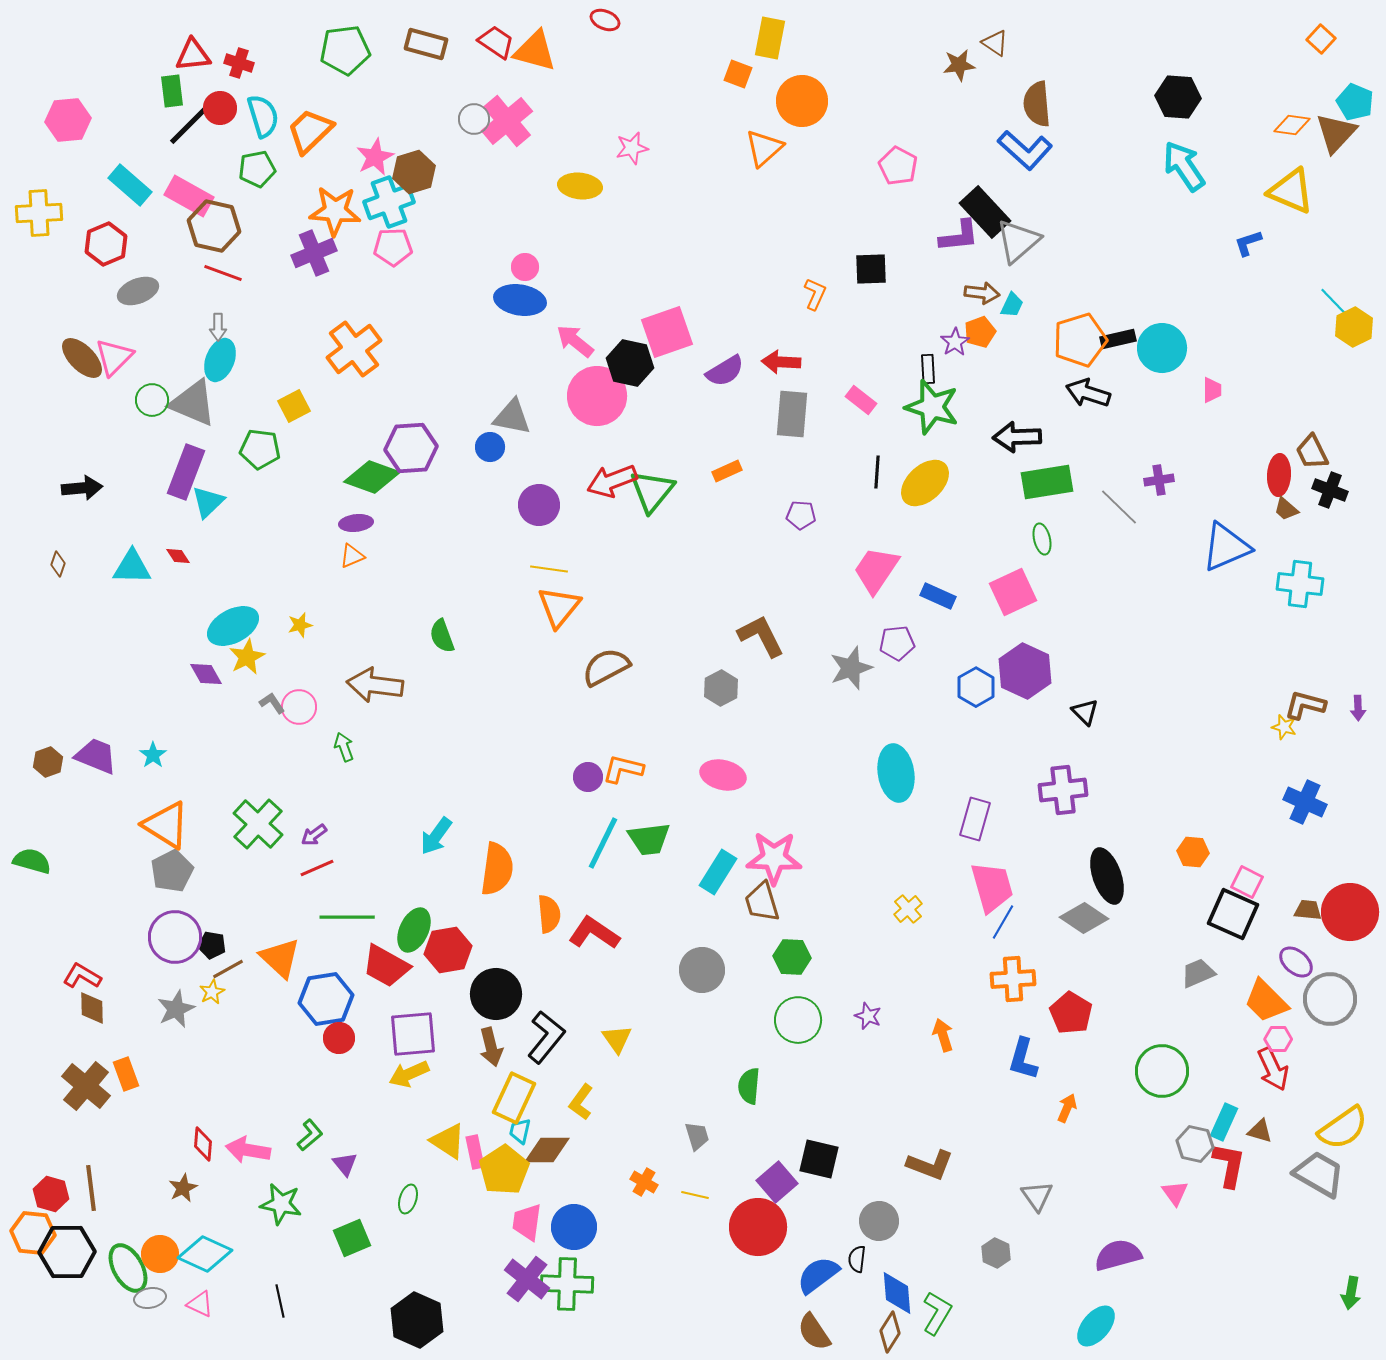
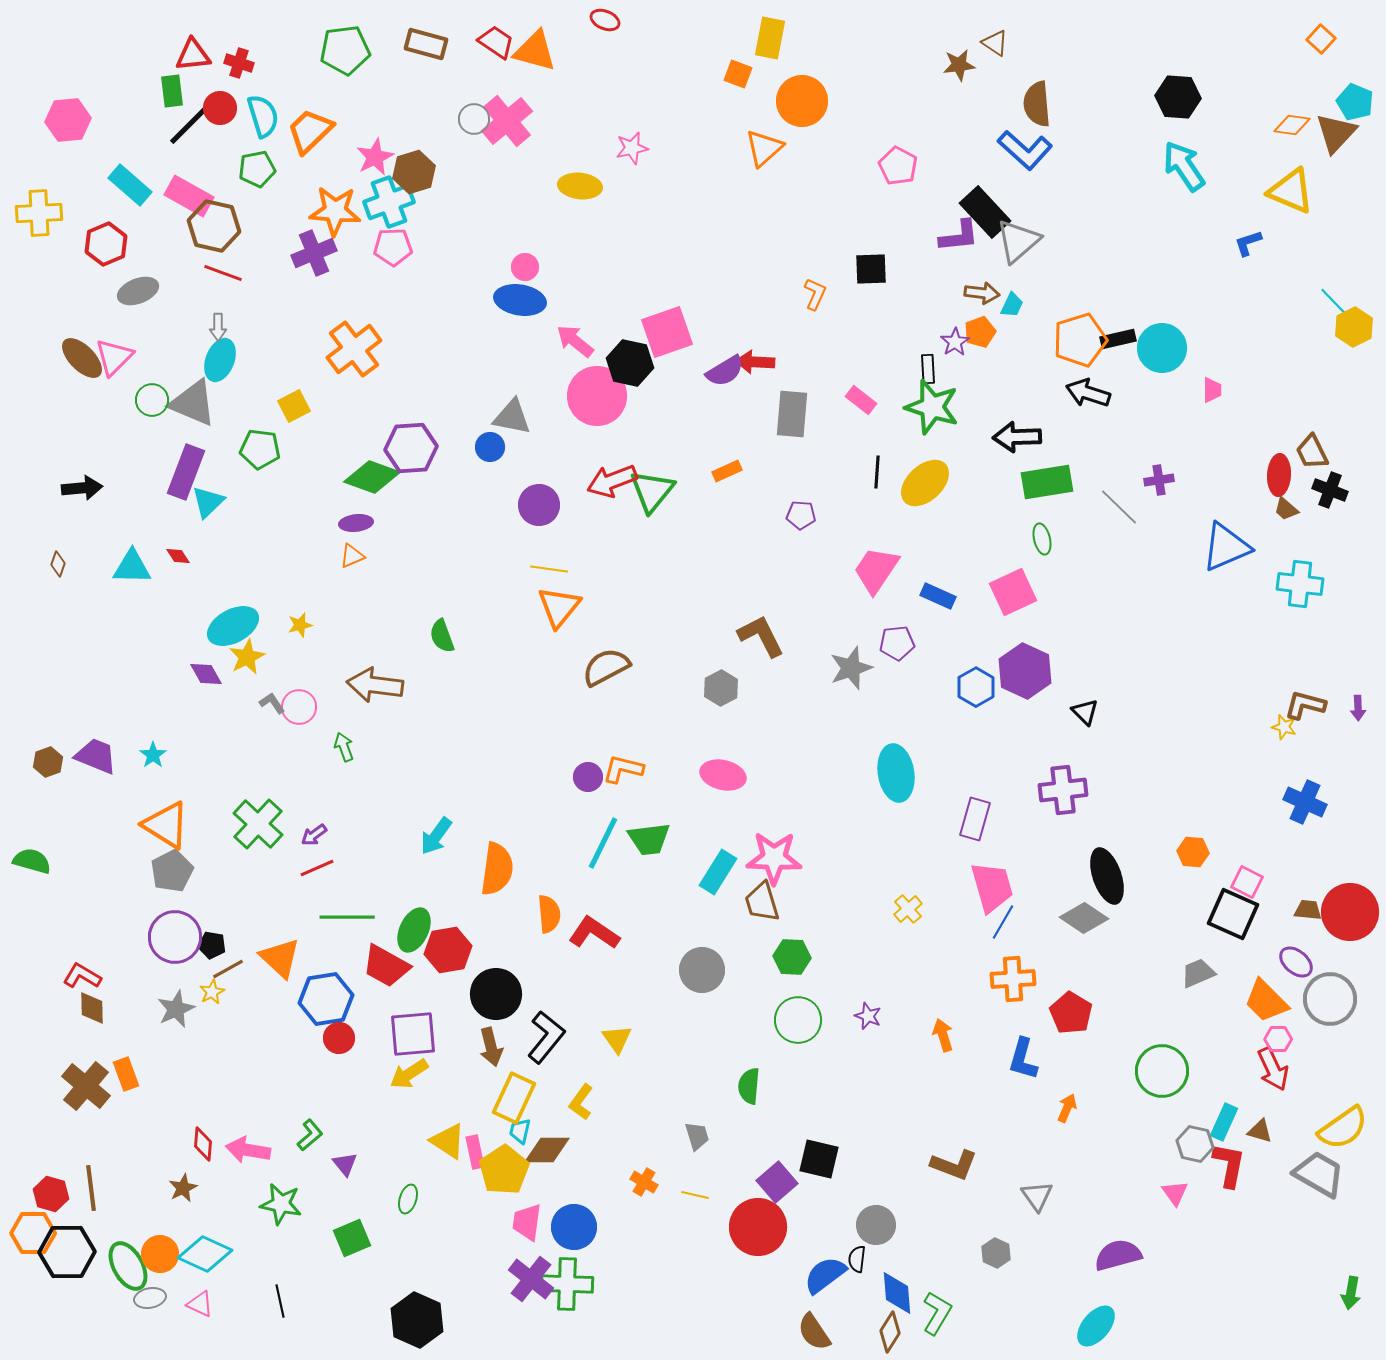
red arrow at (781, 362): moved 26 px left
yellow arrow at (409, 1074): rotated 9 degrees counterclockwise
brown L-shape at (930, 1165): moved 24 px right
gray circle at (879, 1221): moved 3 px left, 4 px down
orange hexagon at (33, 1233): rotated 6 degrees counterclockwise
green ellipse at (128, 1268): moved 2 px up
blue semicircle at (818, 1275): moved 7 px right
purple cross at (527, 1279): moved 4 px right
